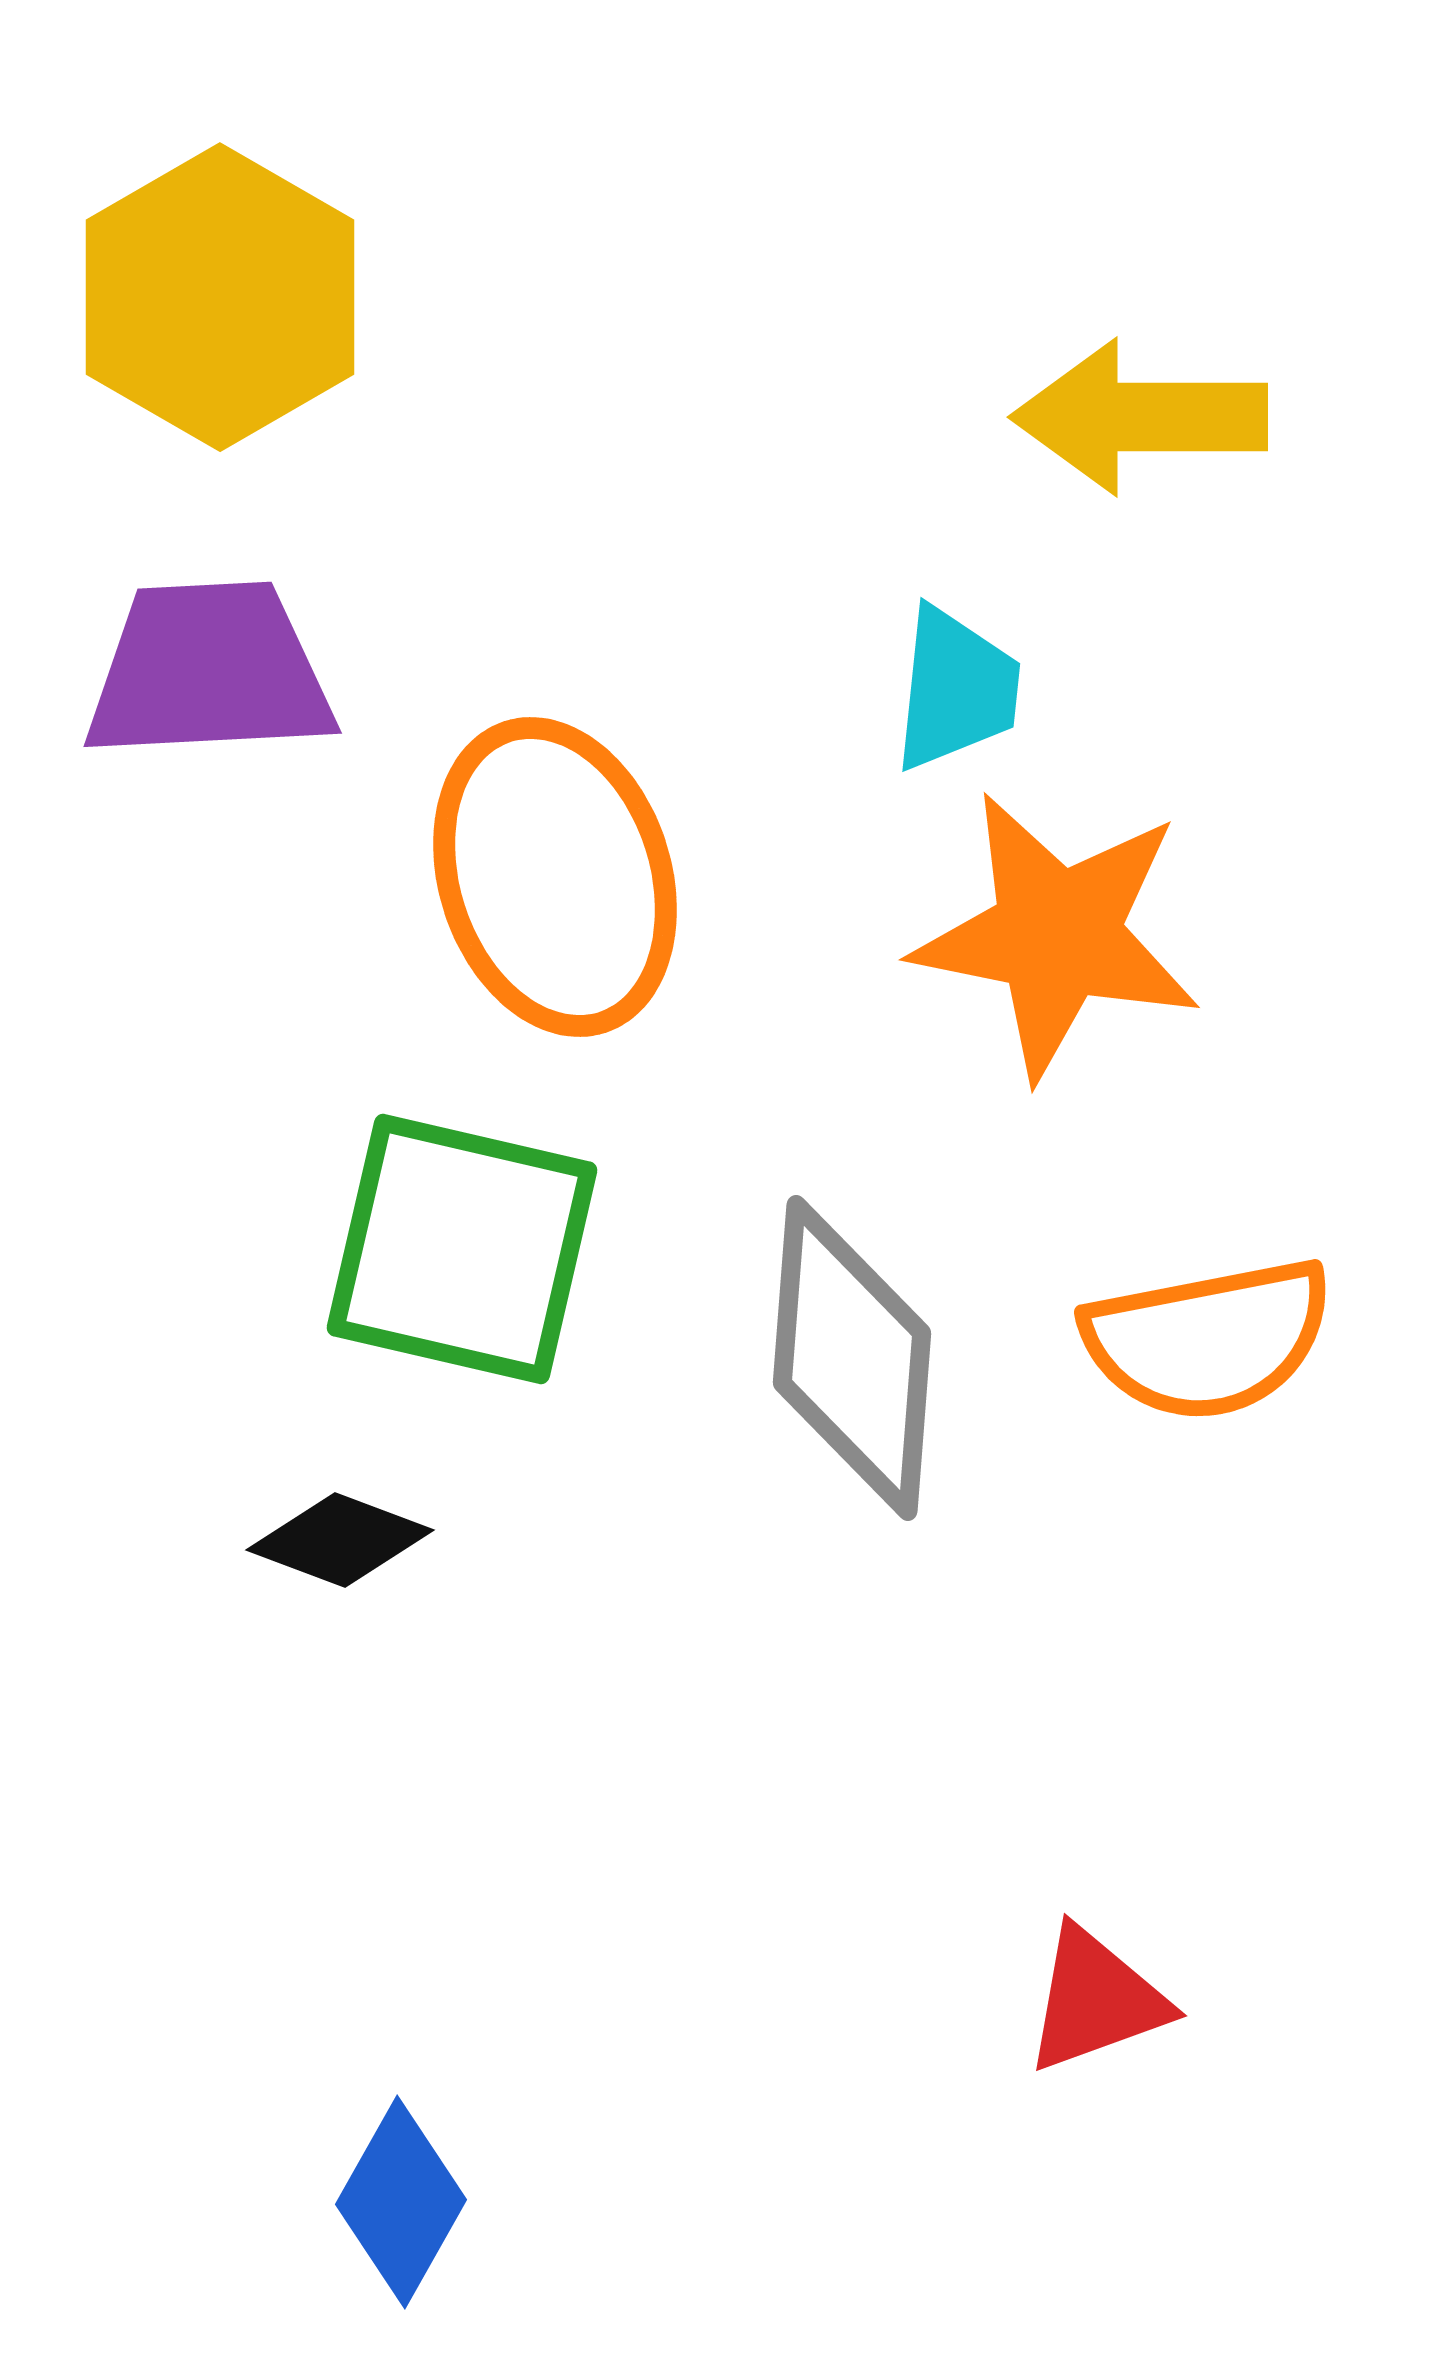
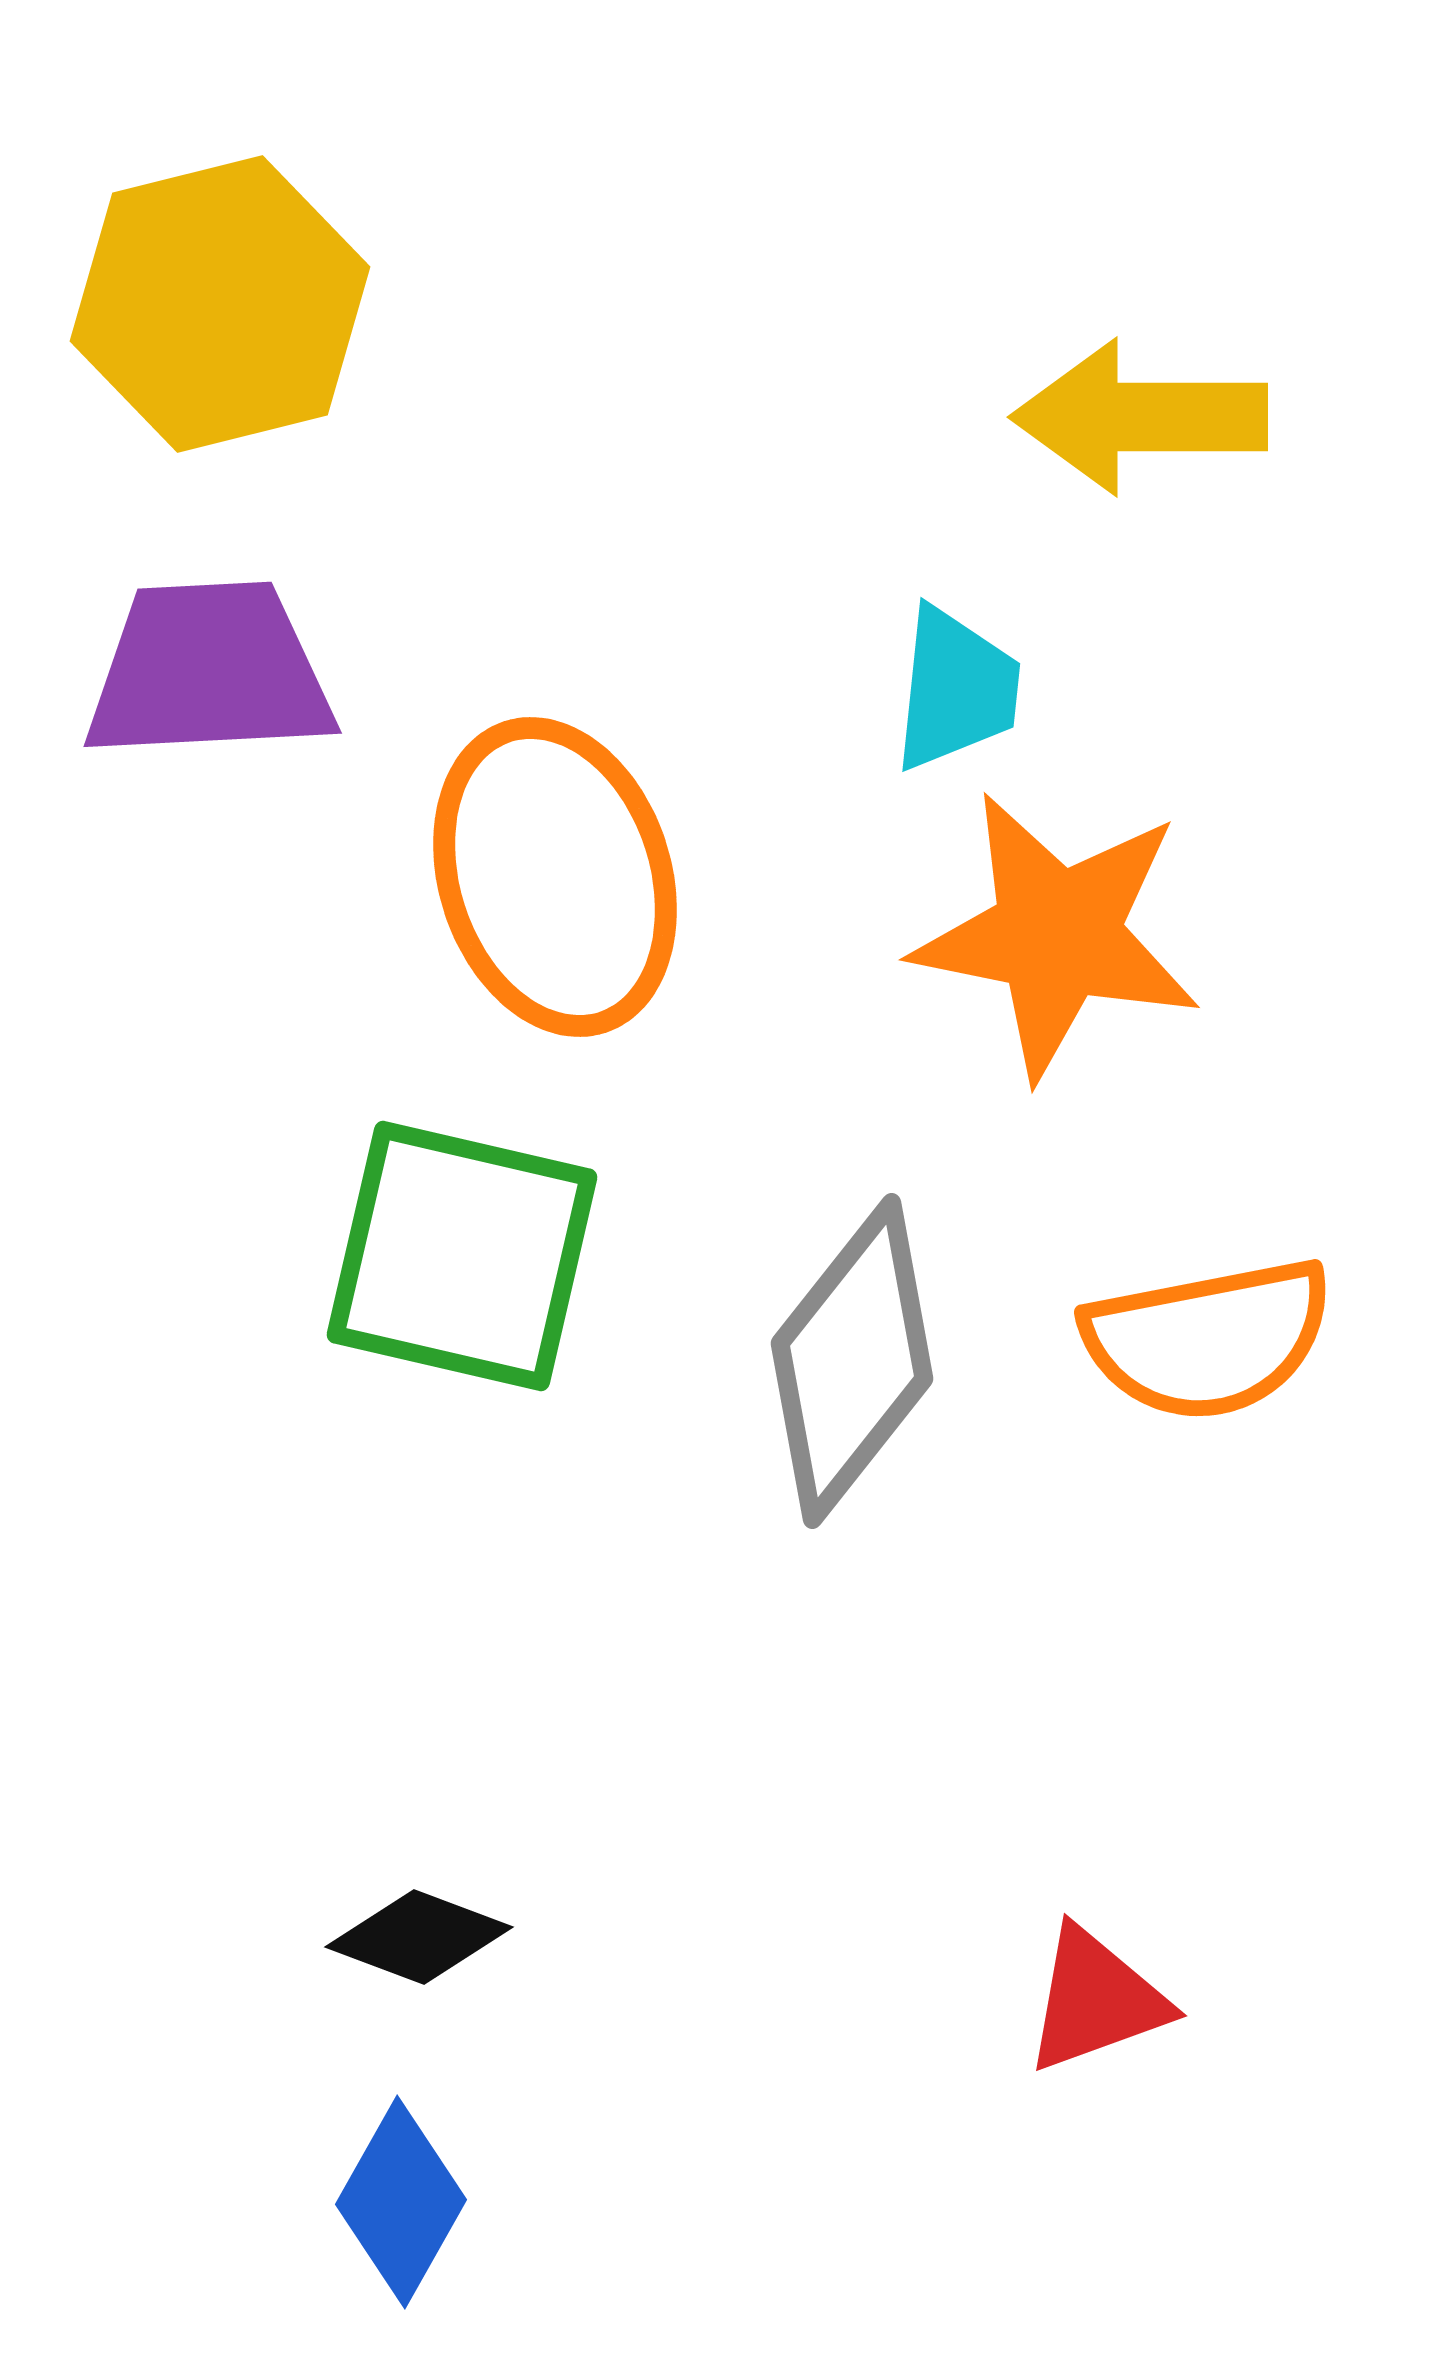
yellow hexagon: moved 7 px down; rotated 16 degrees clockwise
green square: moved 7 px down
gray diamond: moved 3 px down; rotated 34 degrees clockwise
black diamond: moved 79 px right, 397 px down
